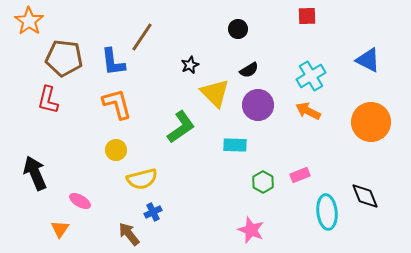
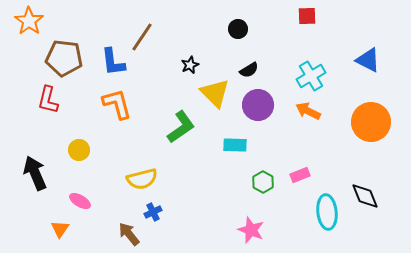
yellow circle: moved 37 px left
